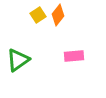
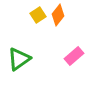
pink rectangle: rotated 36 degrees counterclockwise
green triangle: moved 1 px right, 1 px up
